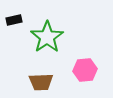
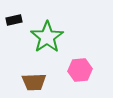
pink hexagon: moved 5 px left
brown trapezoid: moved 7 px left
